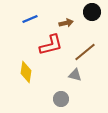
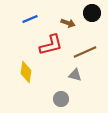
black circle: moved 1 px down
brown arrow: moved 2 px right; rotated 32 degrees clockwise
brown line: rotated 15 degrees clockwise
